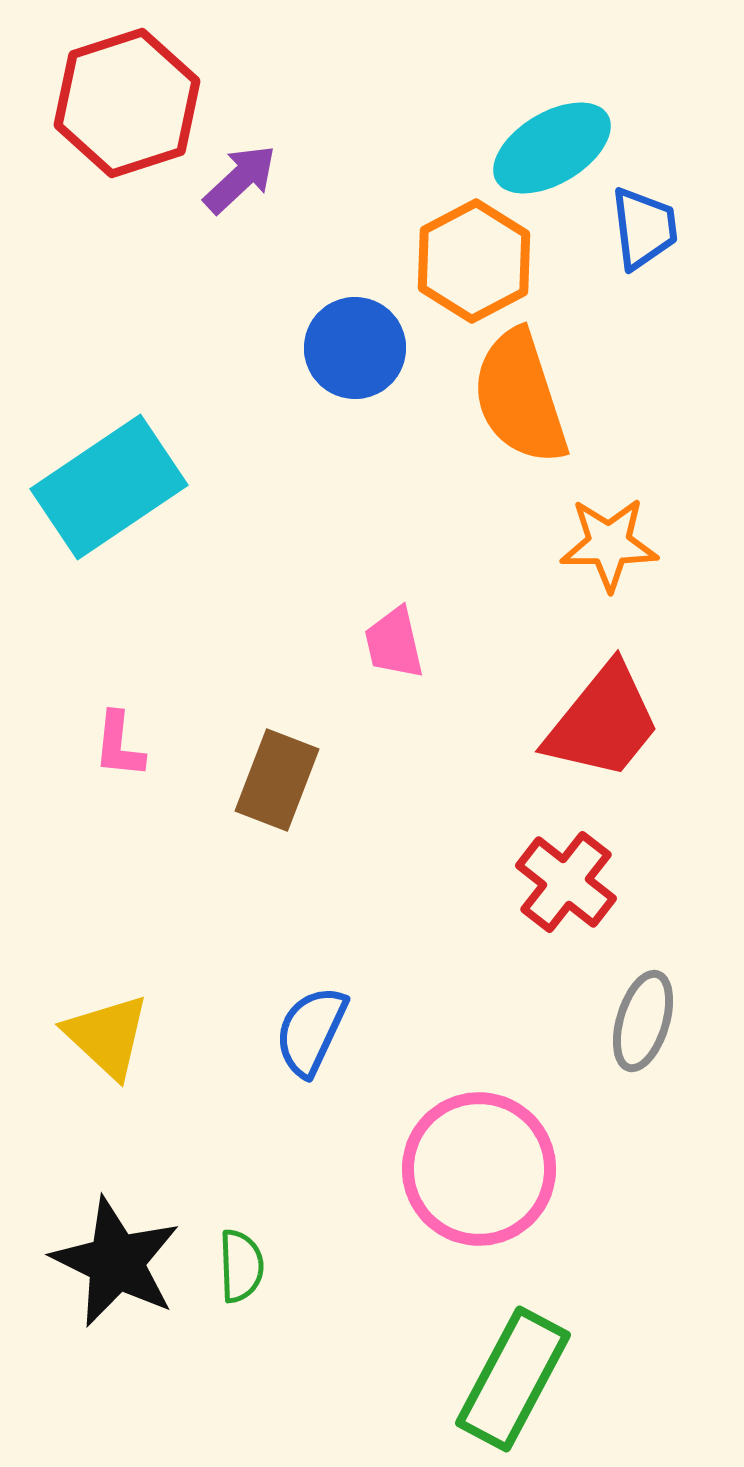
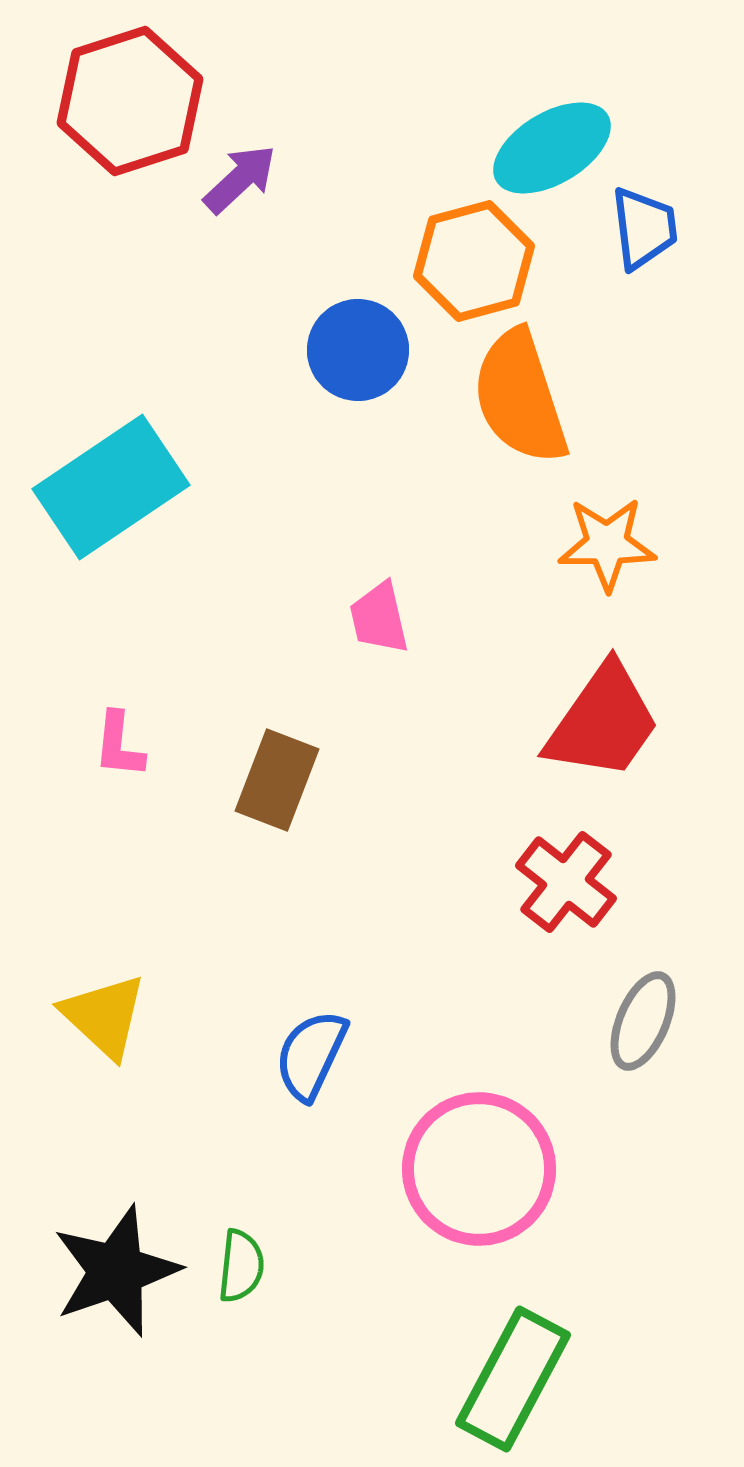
red hexagon: moved 3 px right, 2 px up
orange hexagon: rotated 13 degrees clockwise
blue circle: moved 3 px right, 2 px down
cyan rectangle: moved 2 px right
orange star: moved 2 px left
pink trapezoid: moved 15 px left, 25 px up
red trapezoid: rotated 4 degrees counterclockwise
gray ellipse: rotated 6 degrees clockwise
blue semicircle: moved 24 px down
yellow triangle: moved 3 px left, 20 px up
black star: moved 9 px down; rotated 27 degrees clockwise
green semicircle: rotated 8 degrees clockwise
